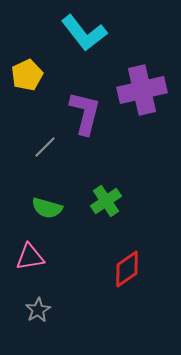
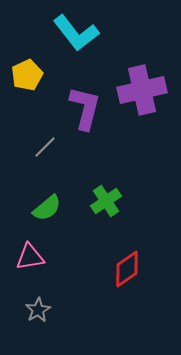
cyan L-shape: moved 8 px left
purple L-shape: moved 5 px up
green semicircle: rotated 56 degrees counterclockwise
